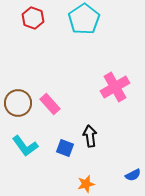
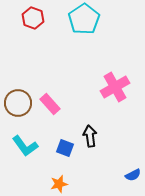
orange star: moved 27 px left
